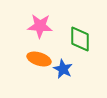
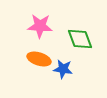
green diamond: rotated 20 degrees counterclockwise
blue star: rotated 18 degrees counterclockwise
